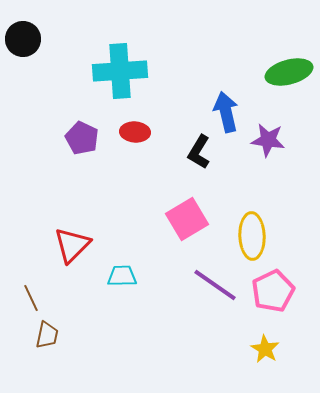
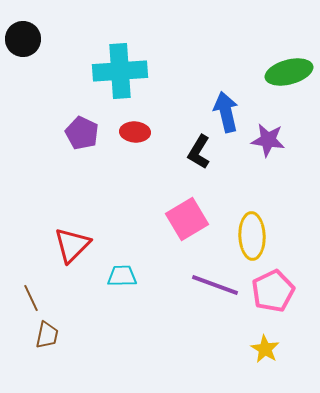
purple pentagon: moved 5 px up
purple line: rotated 15 degrees counterclockwise
